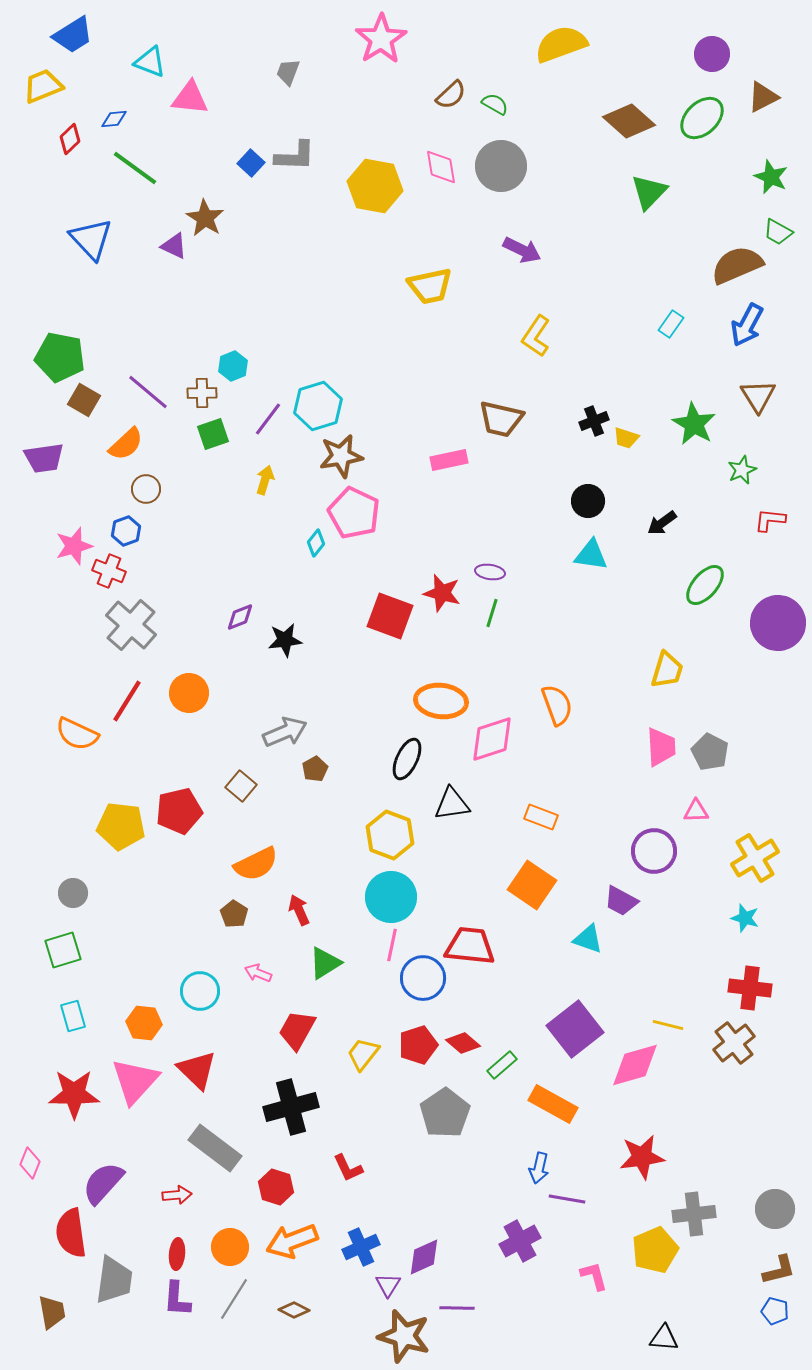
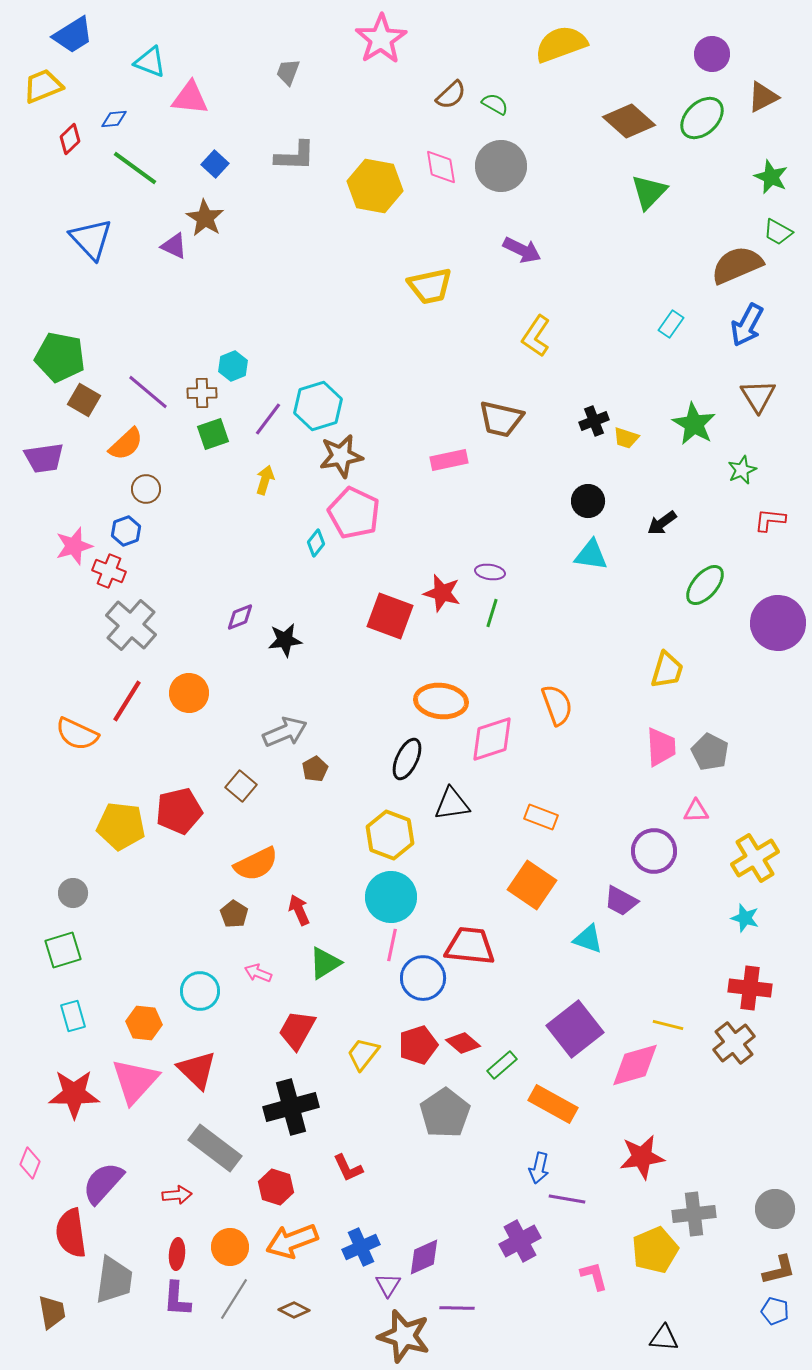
blue square at (251, 163): moved 36 px left, 1 px down
